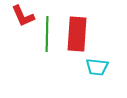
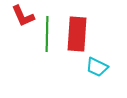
cyan trapezoid: rotated 20 degrees clockwise
